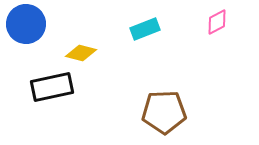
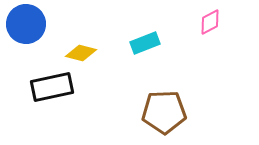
pink diamond: moved 7 px left
cyan rectangle: moved 14 px down
